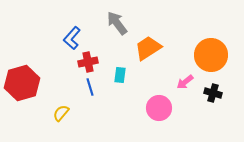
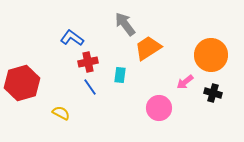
gray arrow: moved 8 px right, 1 px down
blue L-shape: rotated 85 degrees clockwise
blue line: rotated 18 degrees counterclockwise
yellow semicircle: rotated 78 degrees clockwise
